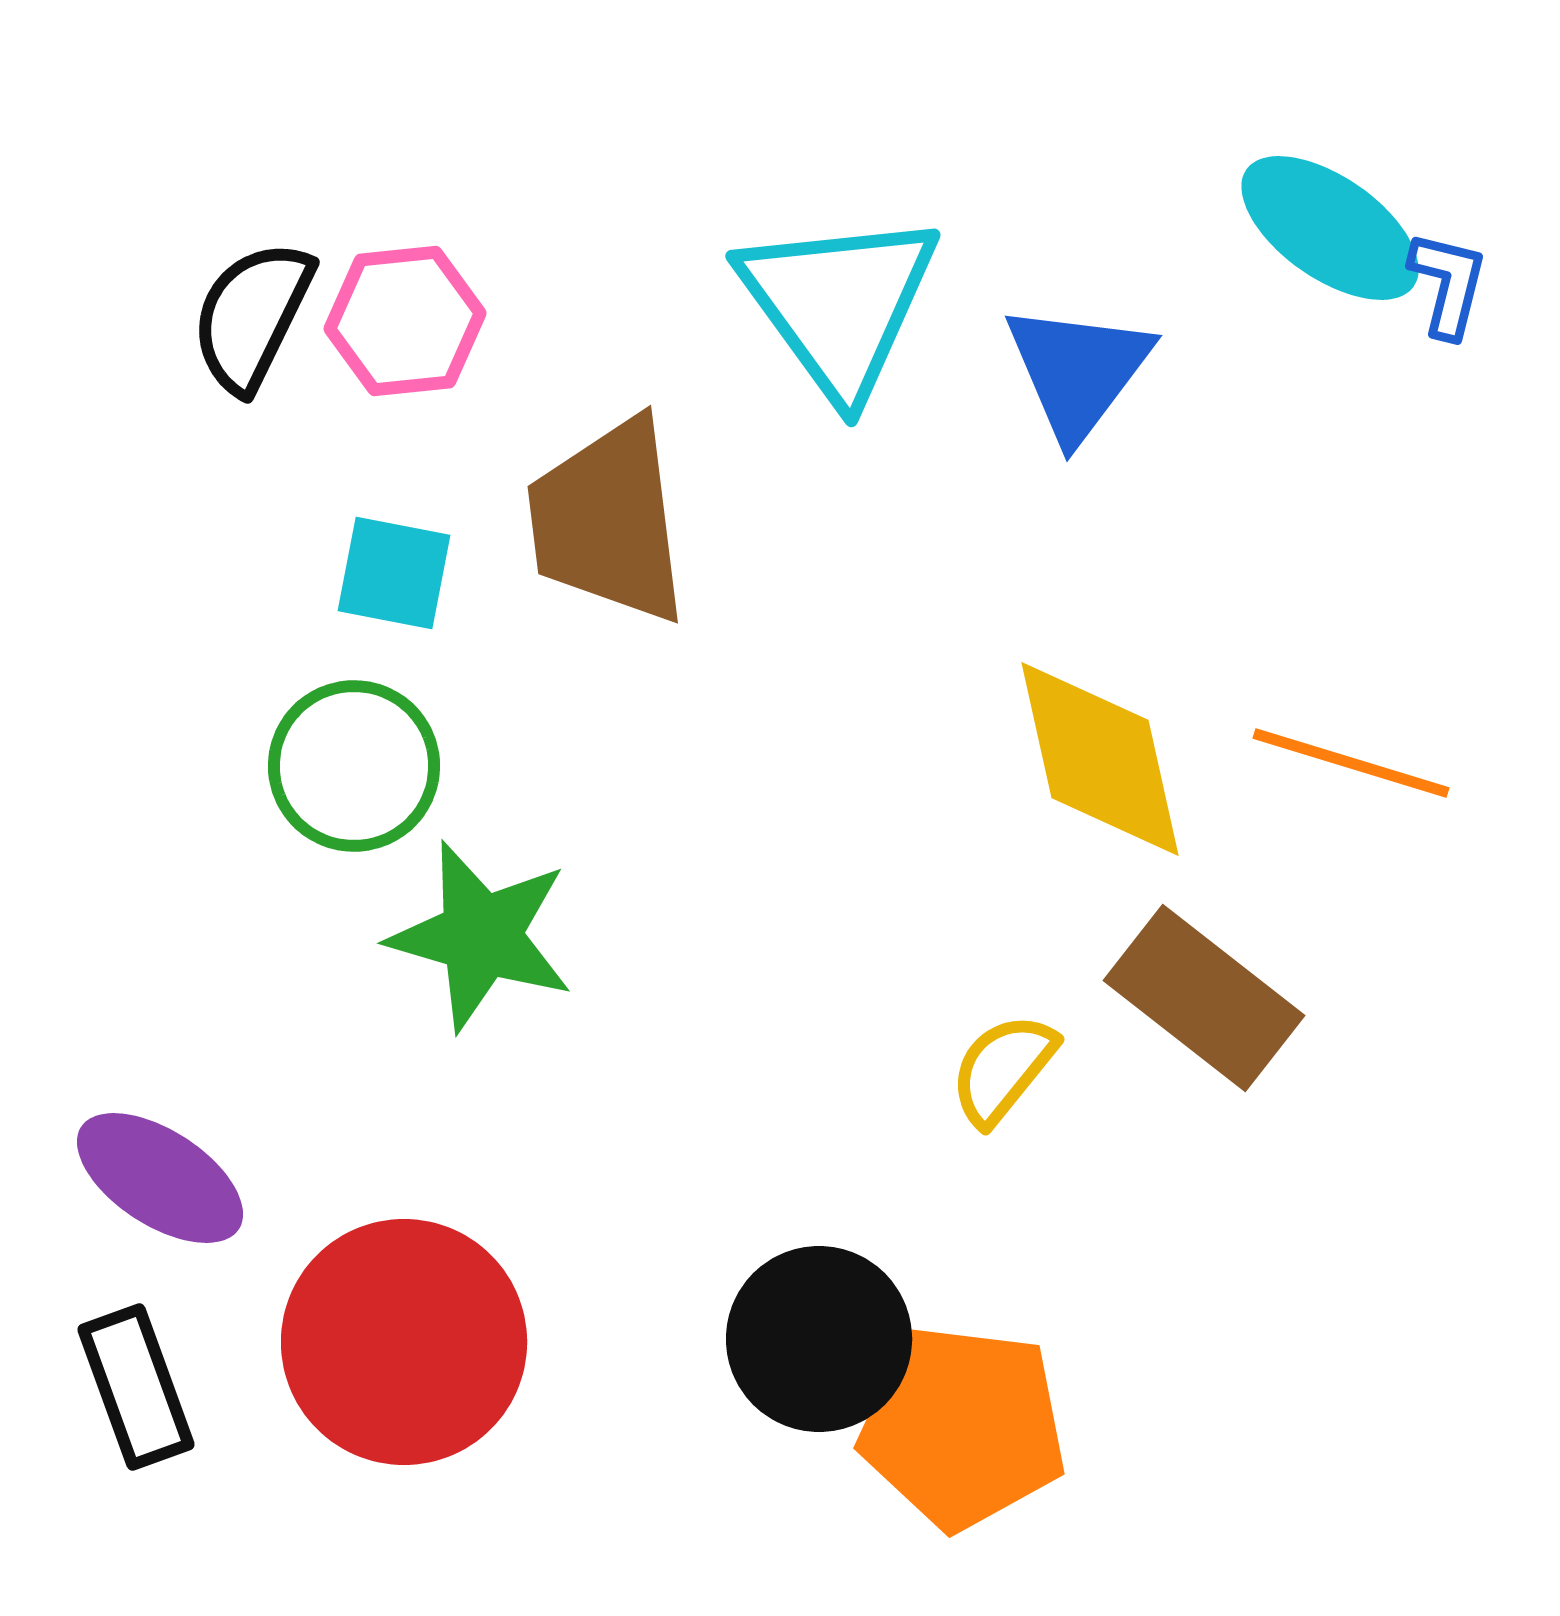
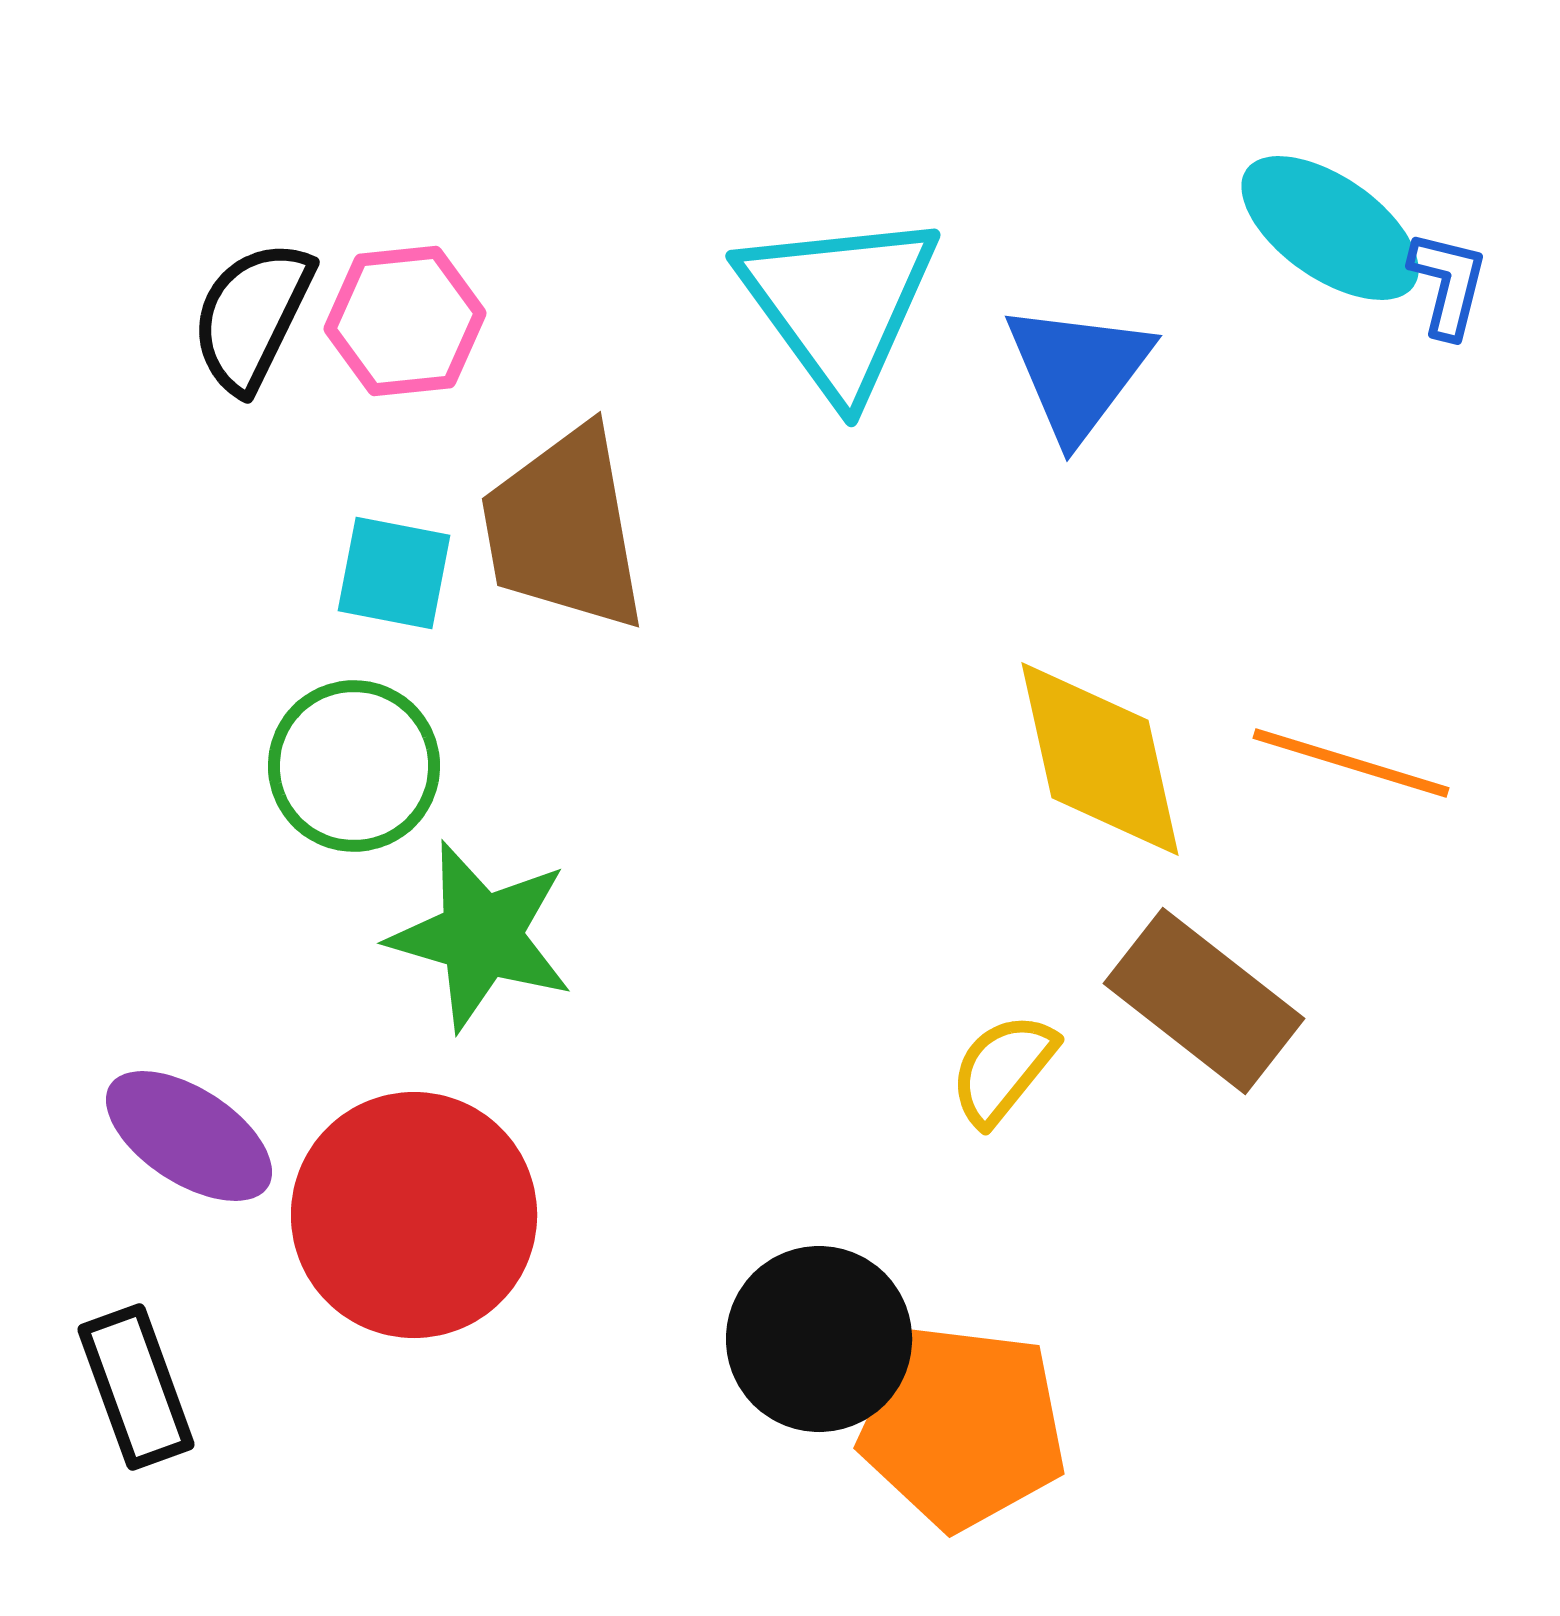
brown trapezoid: moved 44 px left, 8 px down; rotated 3 degrees counterclockwise
brown rectangle: moved 3 px down
purple ellipse: moved 29 px right, 42 px up
red circle: moved 10 px right, 127 px up
